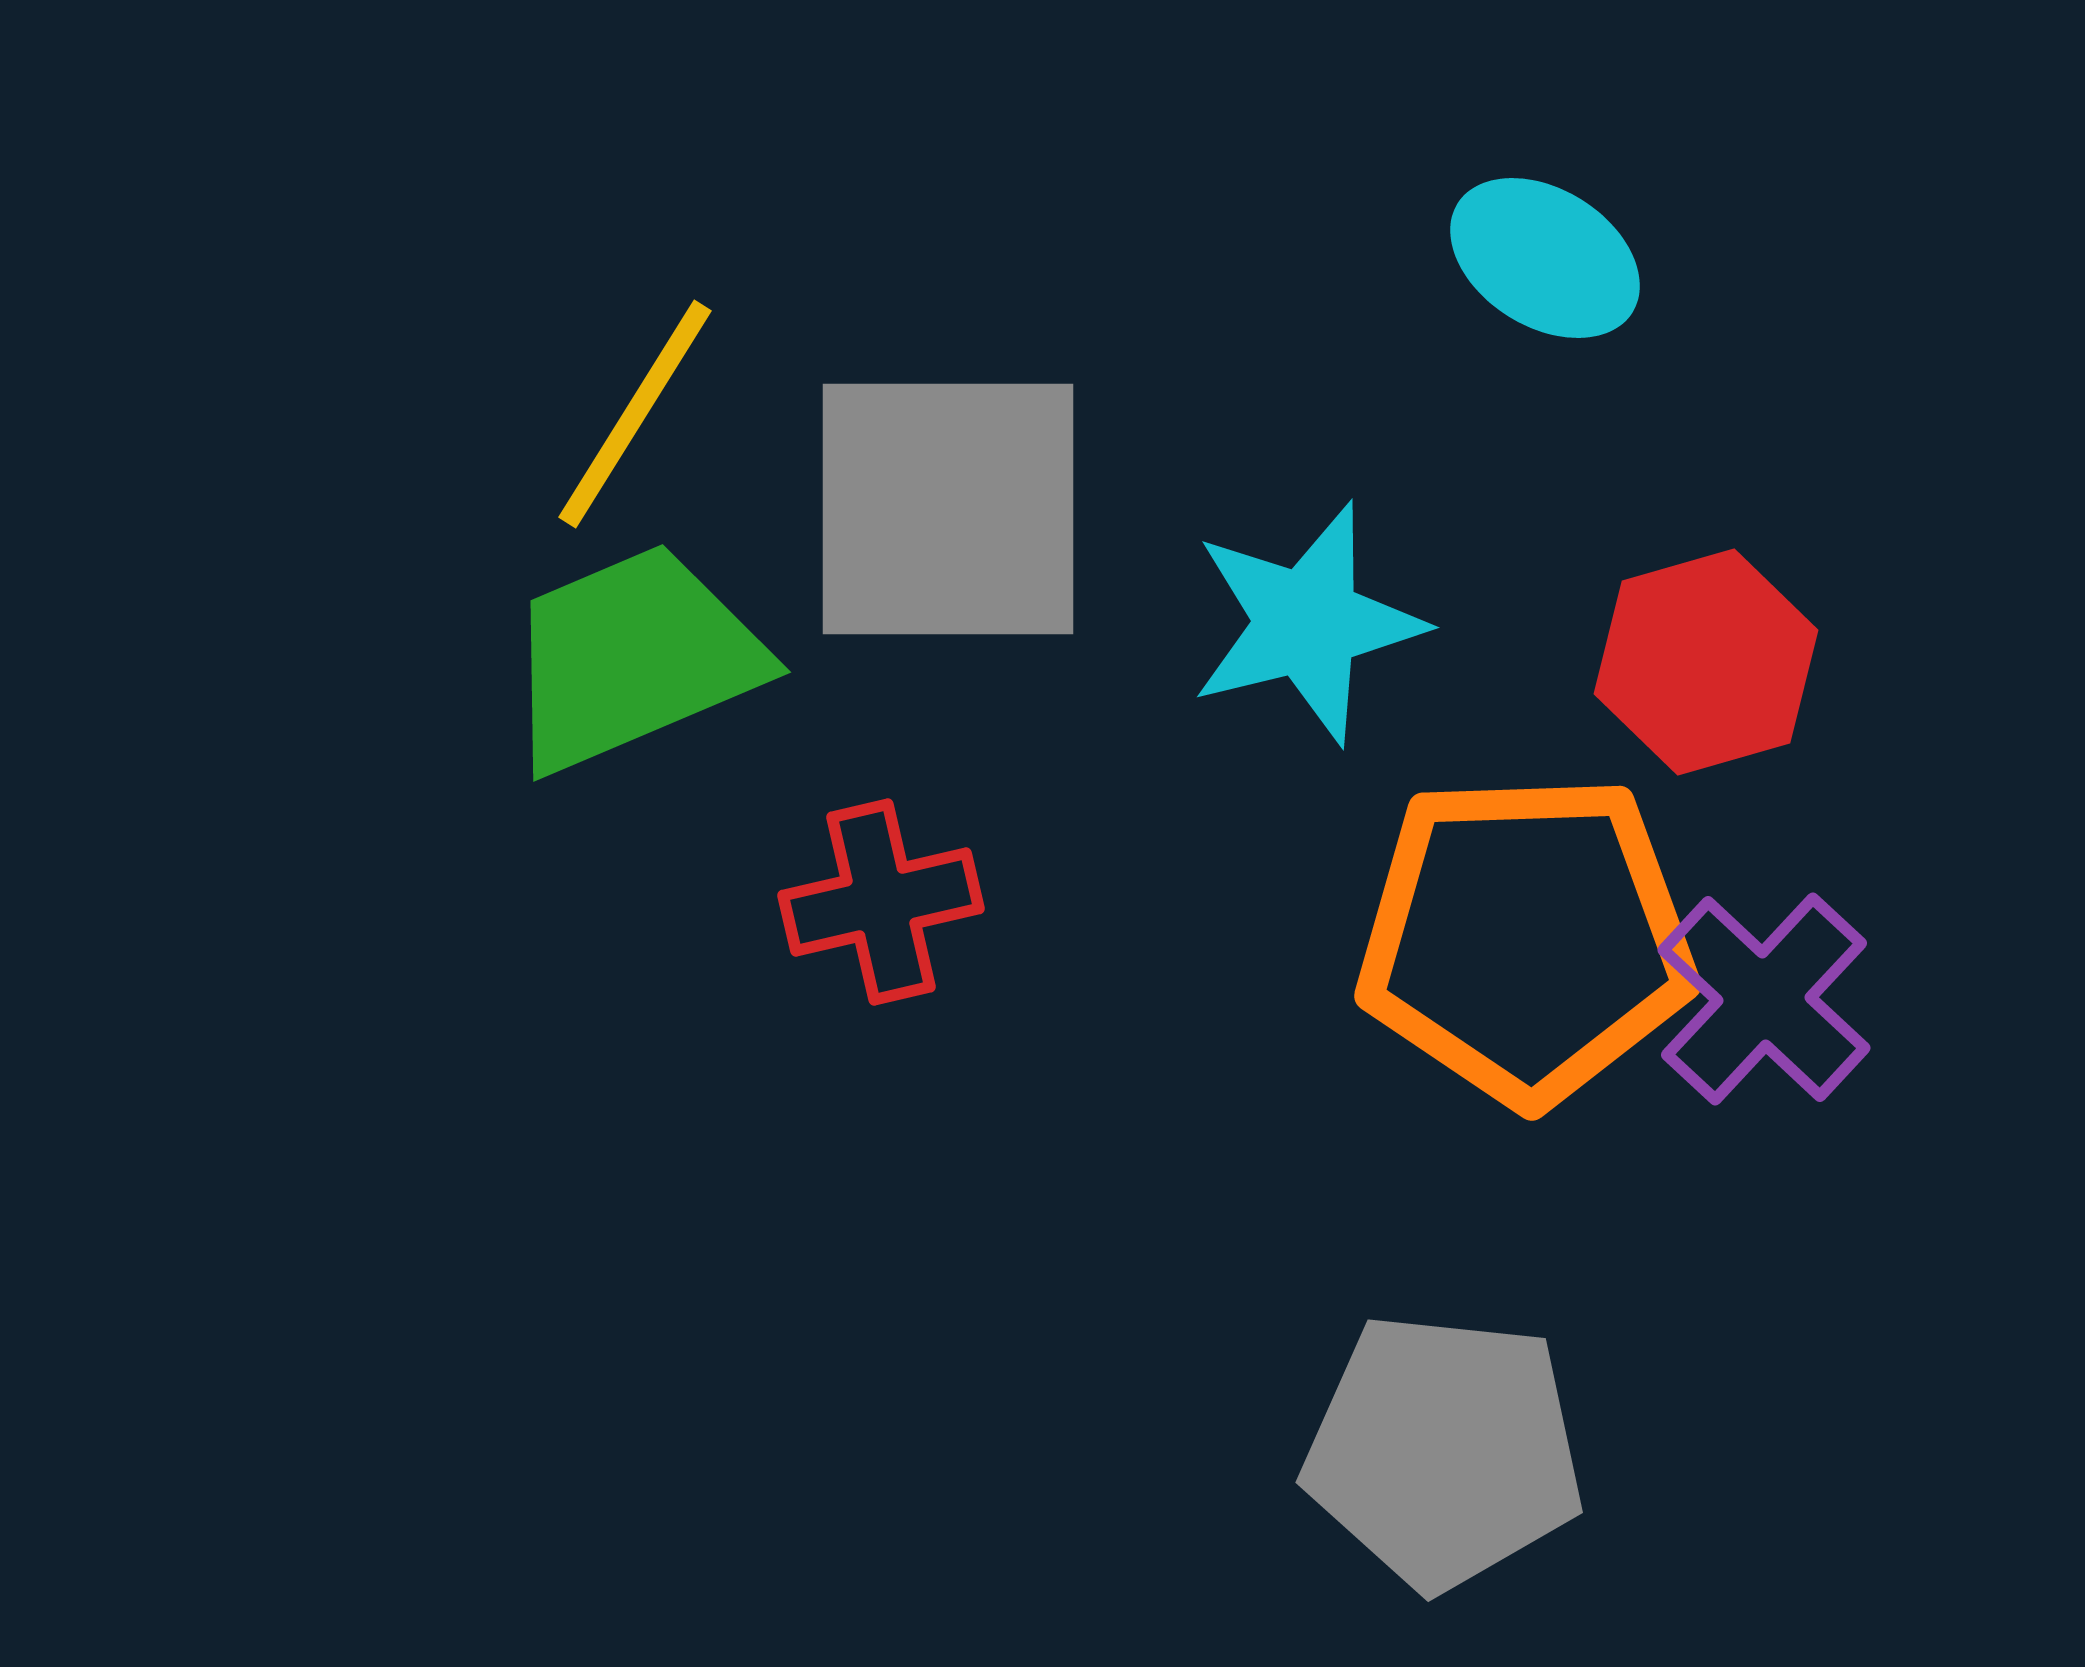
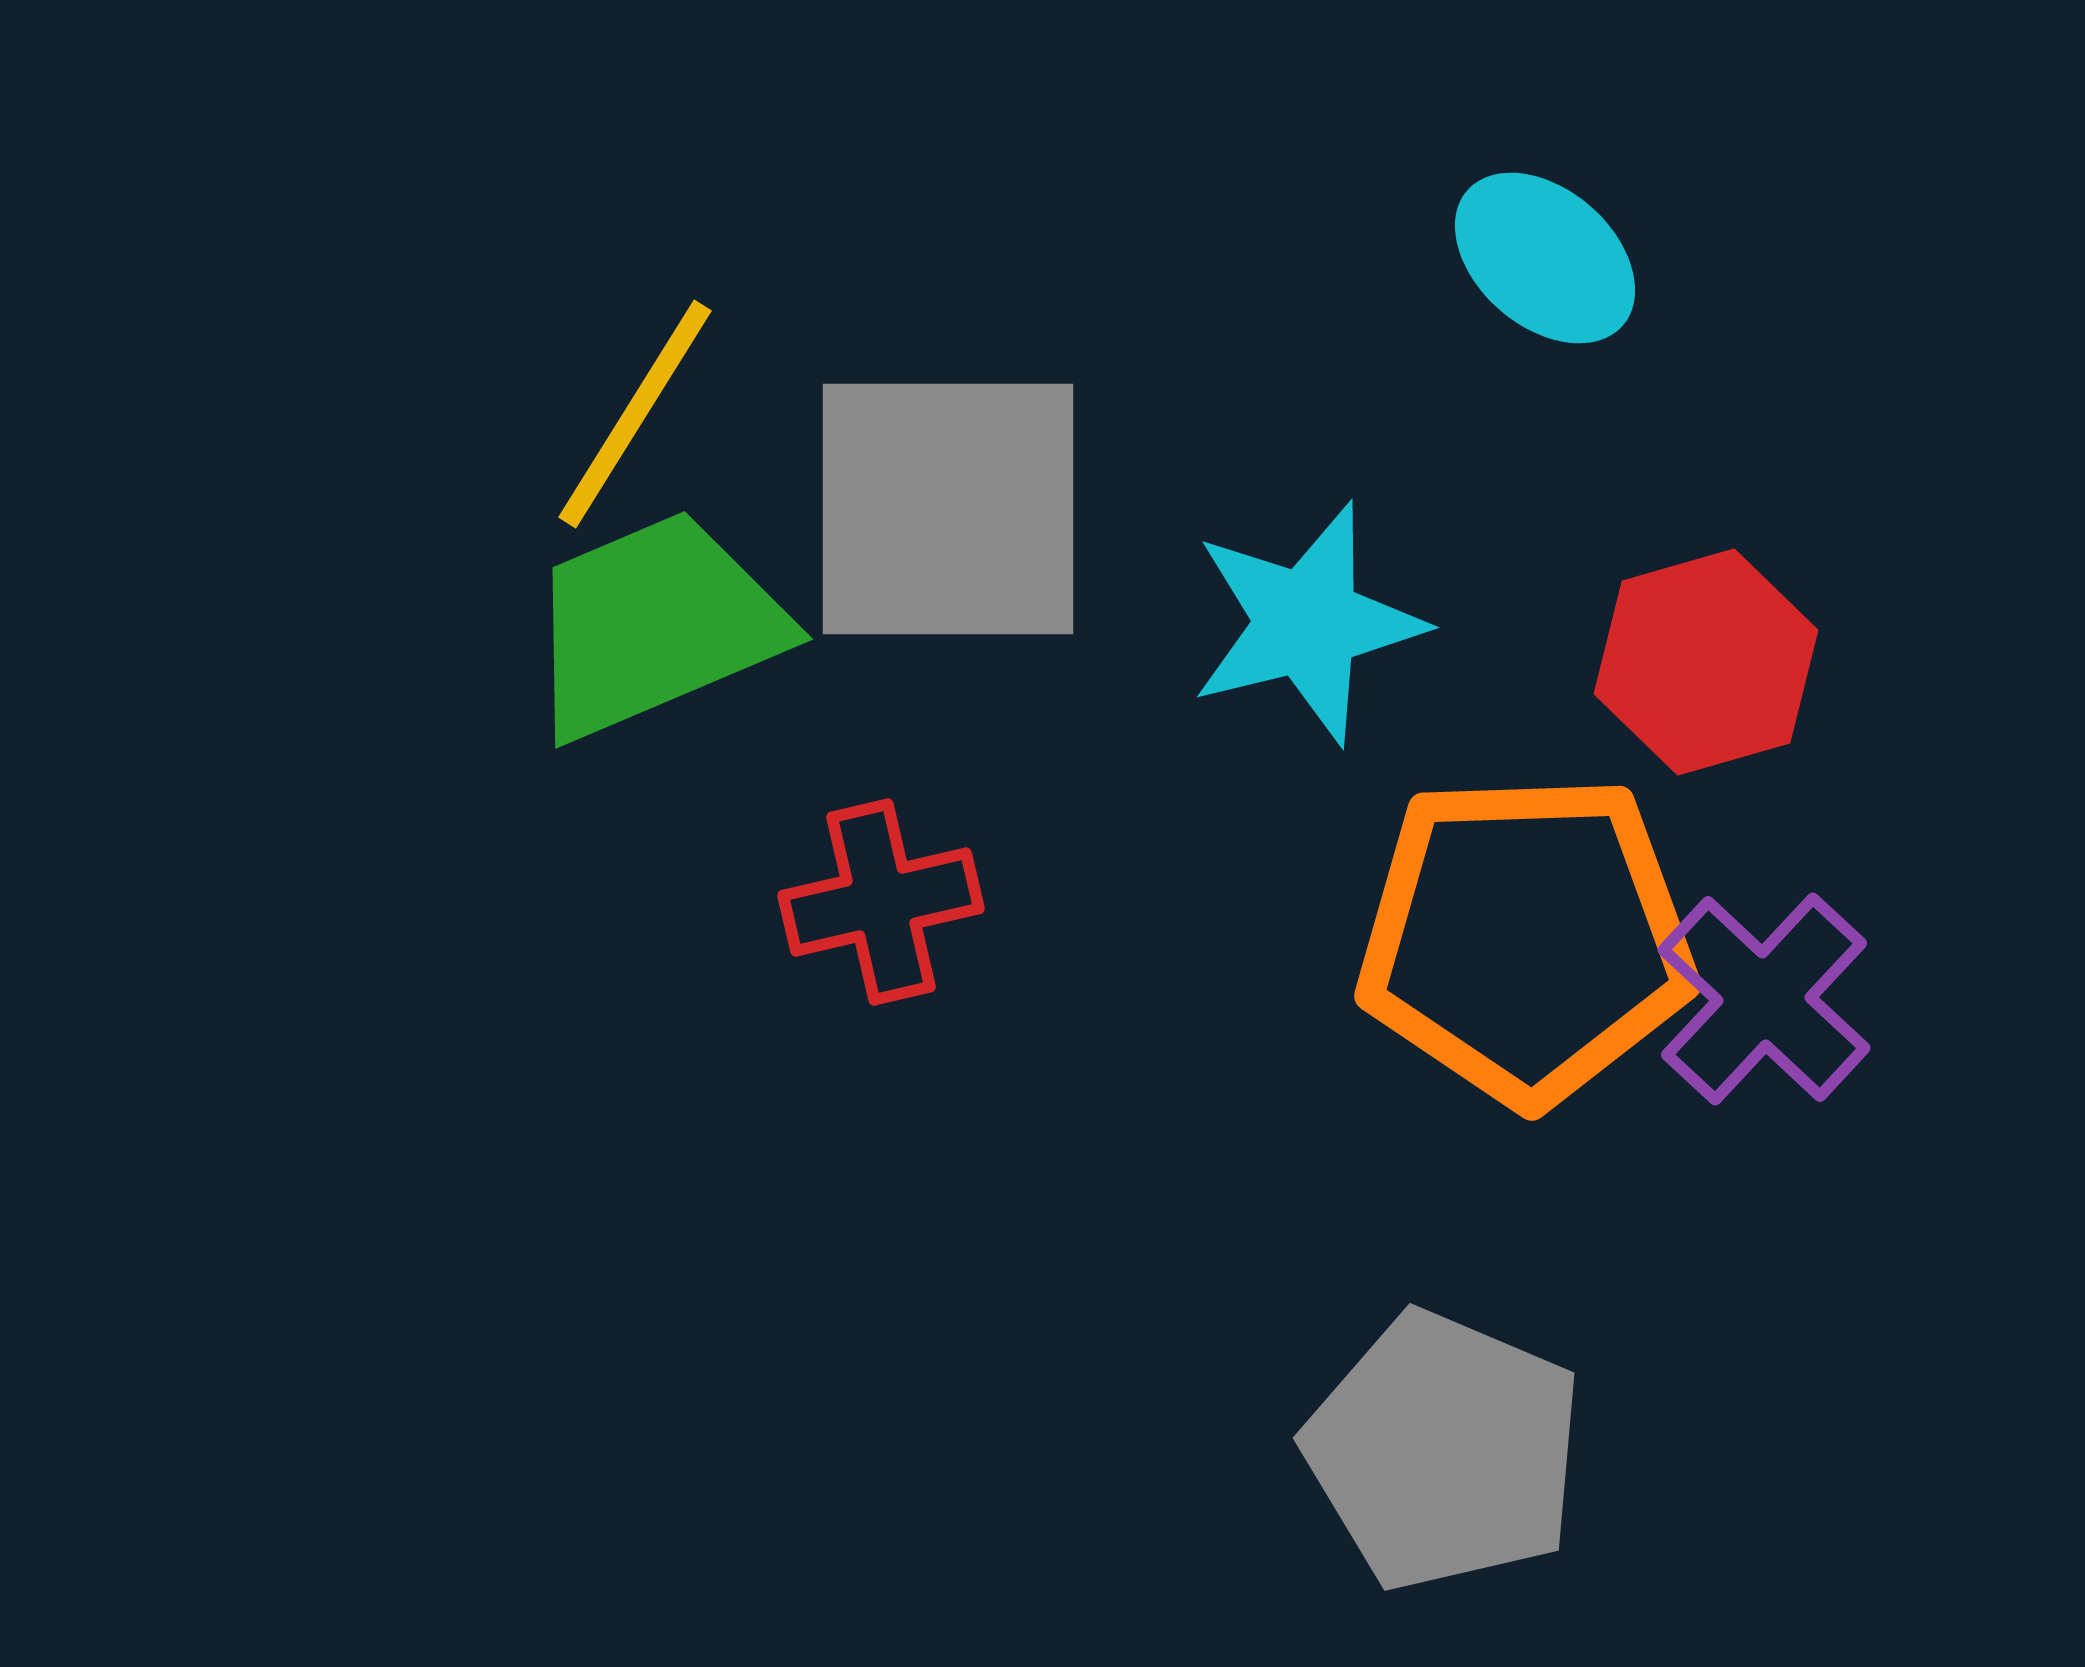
cyan ellipse: rotated 9 degrees clockwise
green trapezoid: moved 22 px right, 33 px up
gray pentagon: rotated 17 degrees clockwise
